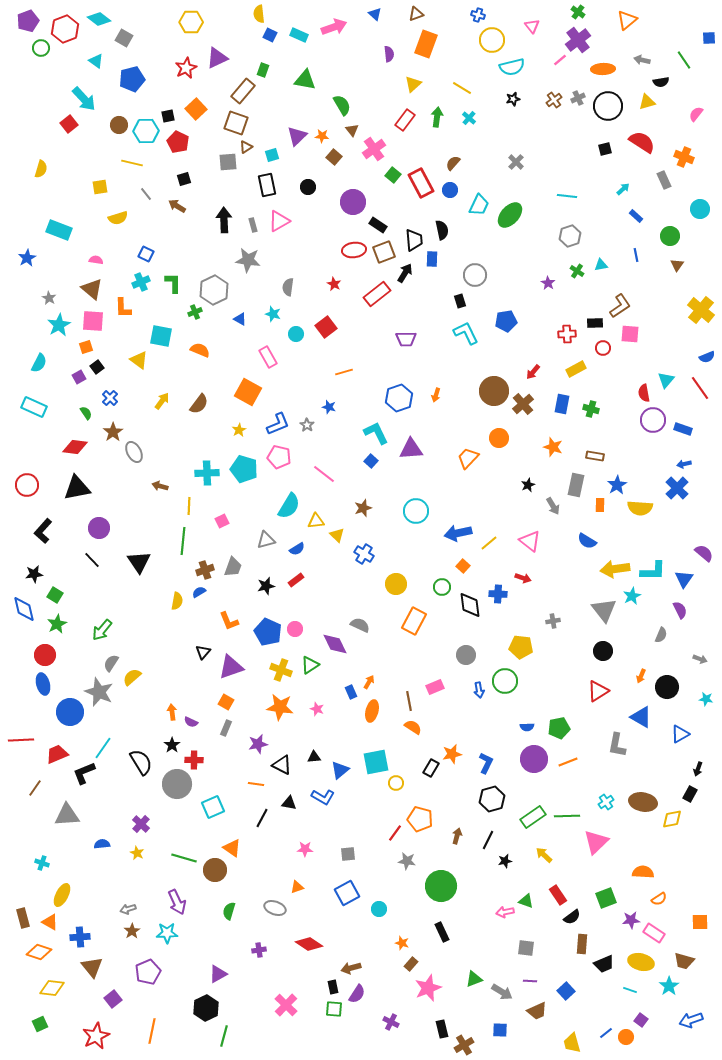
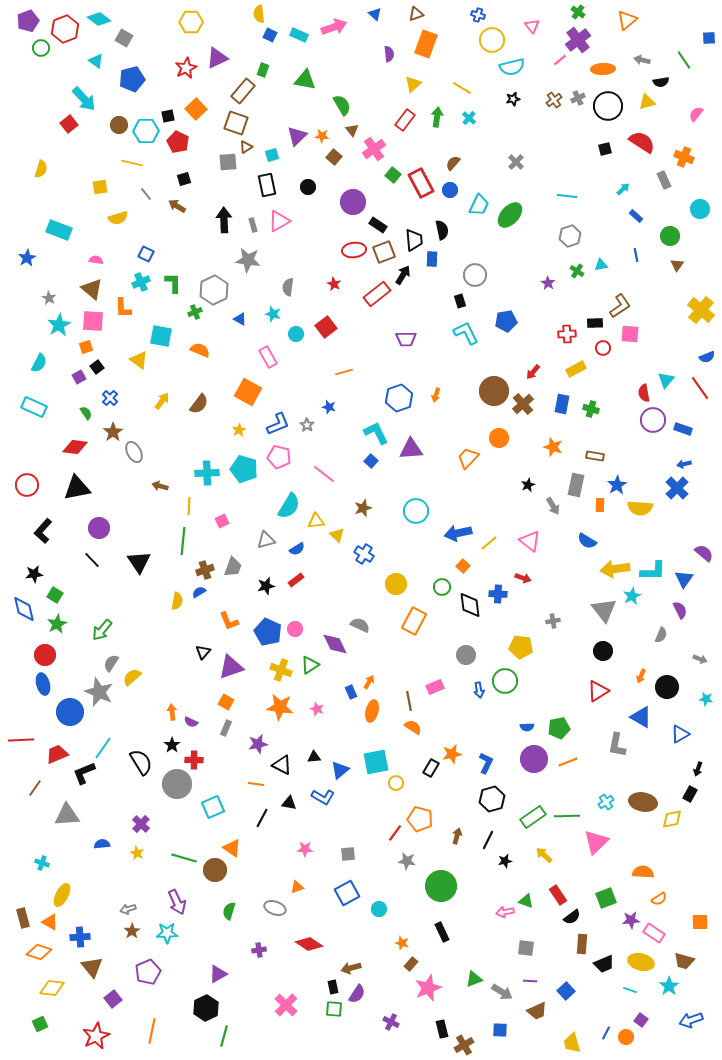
black arrow at (405, 273): moved 2 px left, 2 px down
blue line at (606, 1033): rotated 24 degrees counterclockwise
